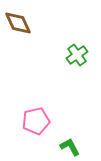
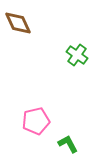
green cross: rotated 20 degrees counterclockwise
green L-shape: moved 2 px left, 3 px up
